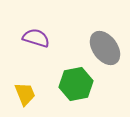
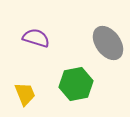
gray ellipse: moved 3 px right, 5 px up
